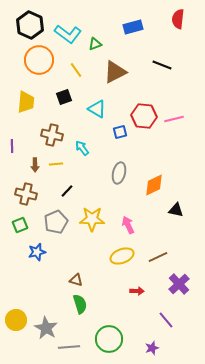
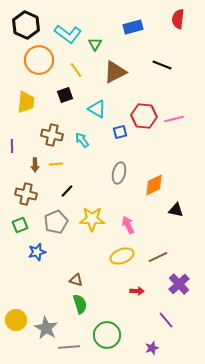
black hexagon at (30, 25): moved 4 px left
green triangle at (95, 44): rotated 40 degrees counterclockwise
black square at (64, 97): moved 1 px right, 2 px up
cyan arrow at (82, 148): moved 8 px up
green circle at (109, 339): moved 2 px left, 4 px up
